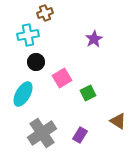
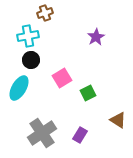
cyan cross: moved 1 px down
purple star: moved 2 px right, 2 px up
black circle: moved 5 px left, 2 px up
cyan ellipse: moved 4 px left, 6 px up
brown triangle: moved 1 px up
